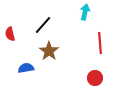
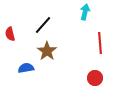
brown star: moved 2 px left
